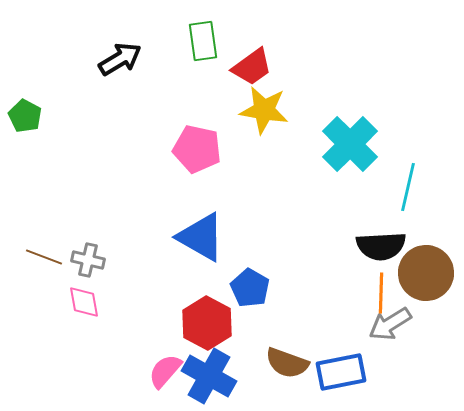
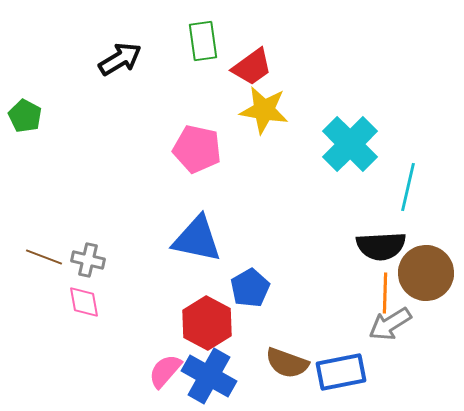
blue triangle: moved 4 px left, 2 px down; rotated 18 degrees counterclockwise
blue pentagon: rotated 12 degrees clockwise
orange line: moved 4 px right
